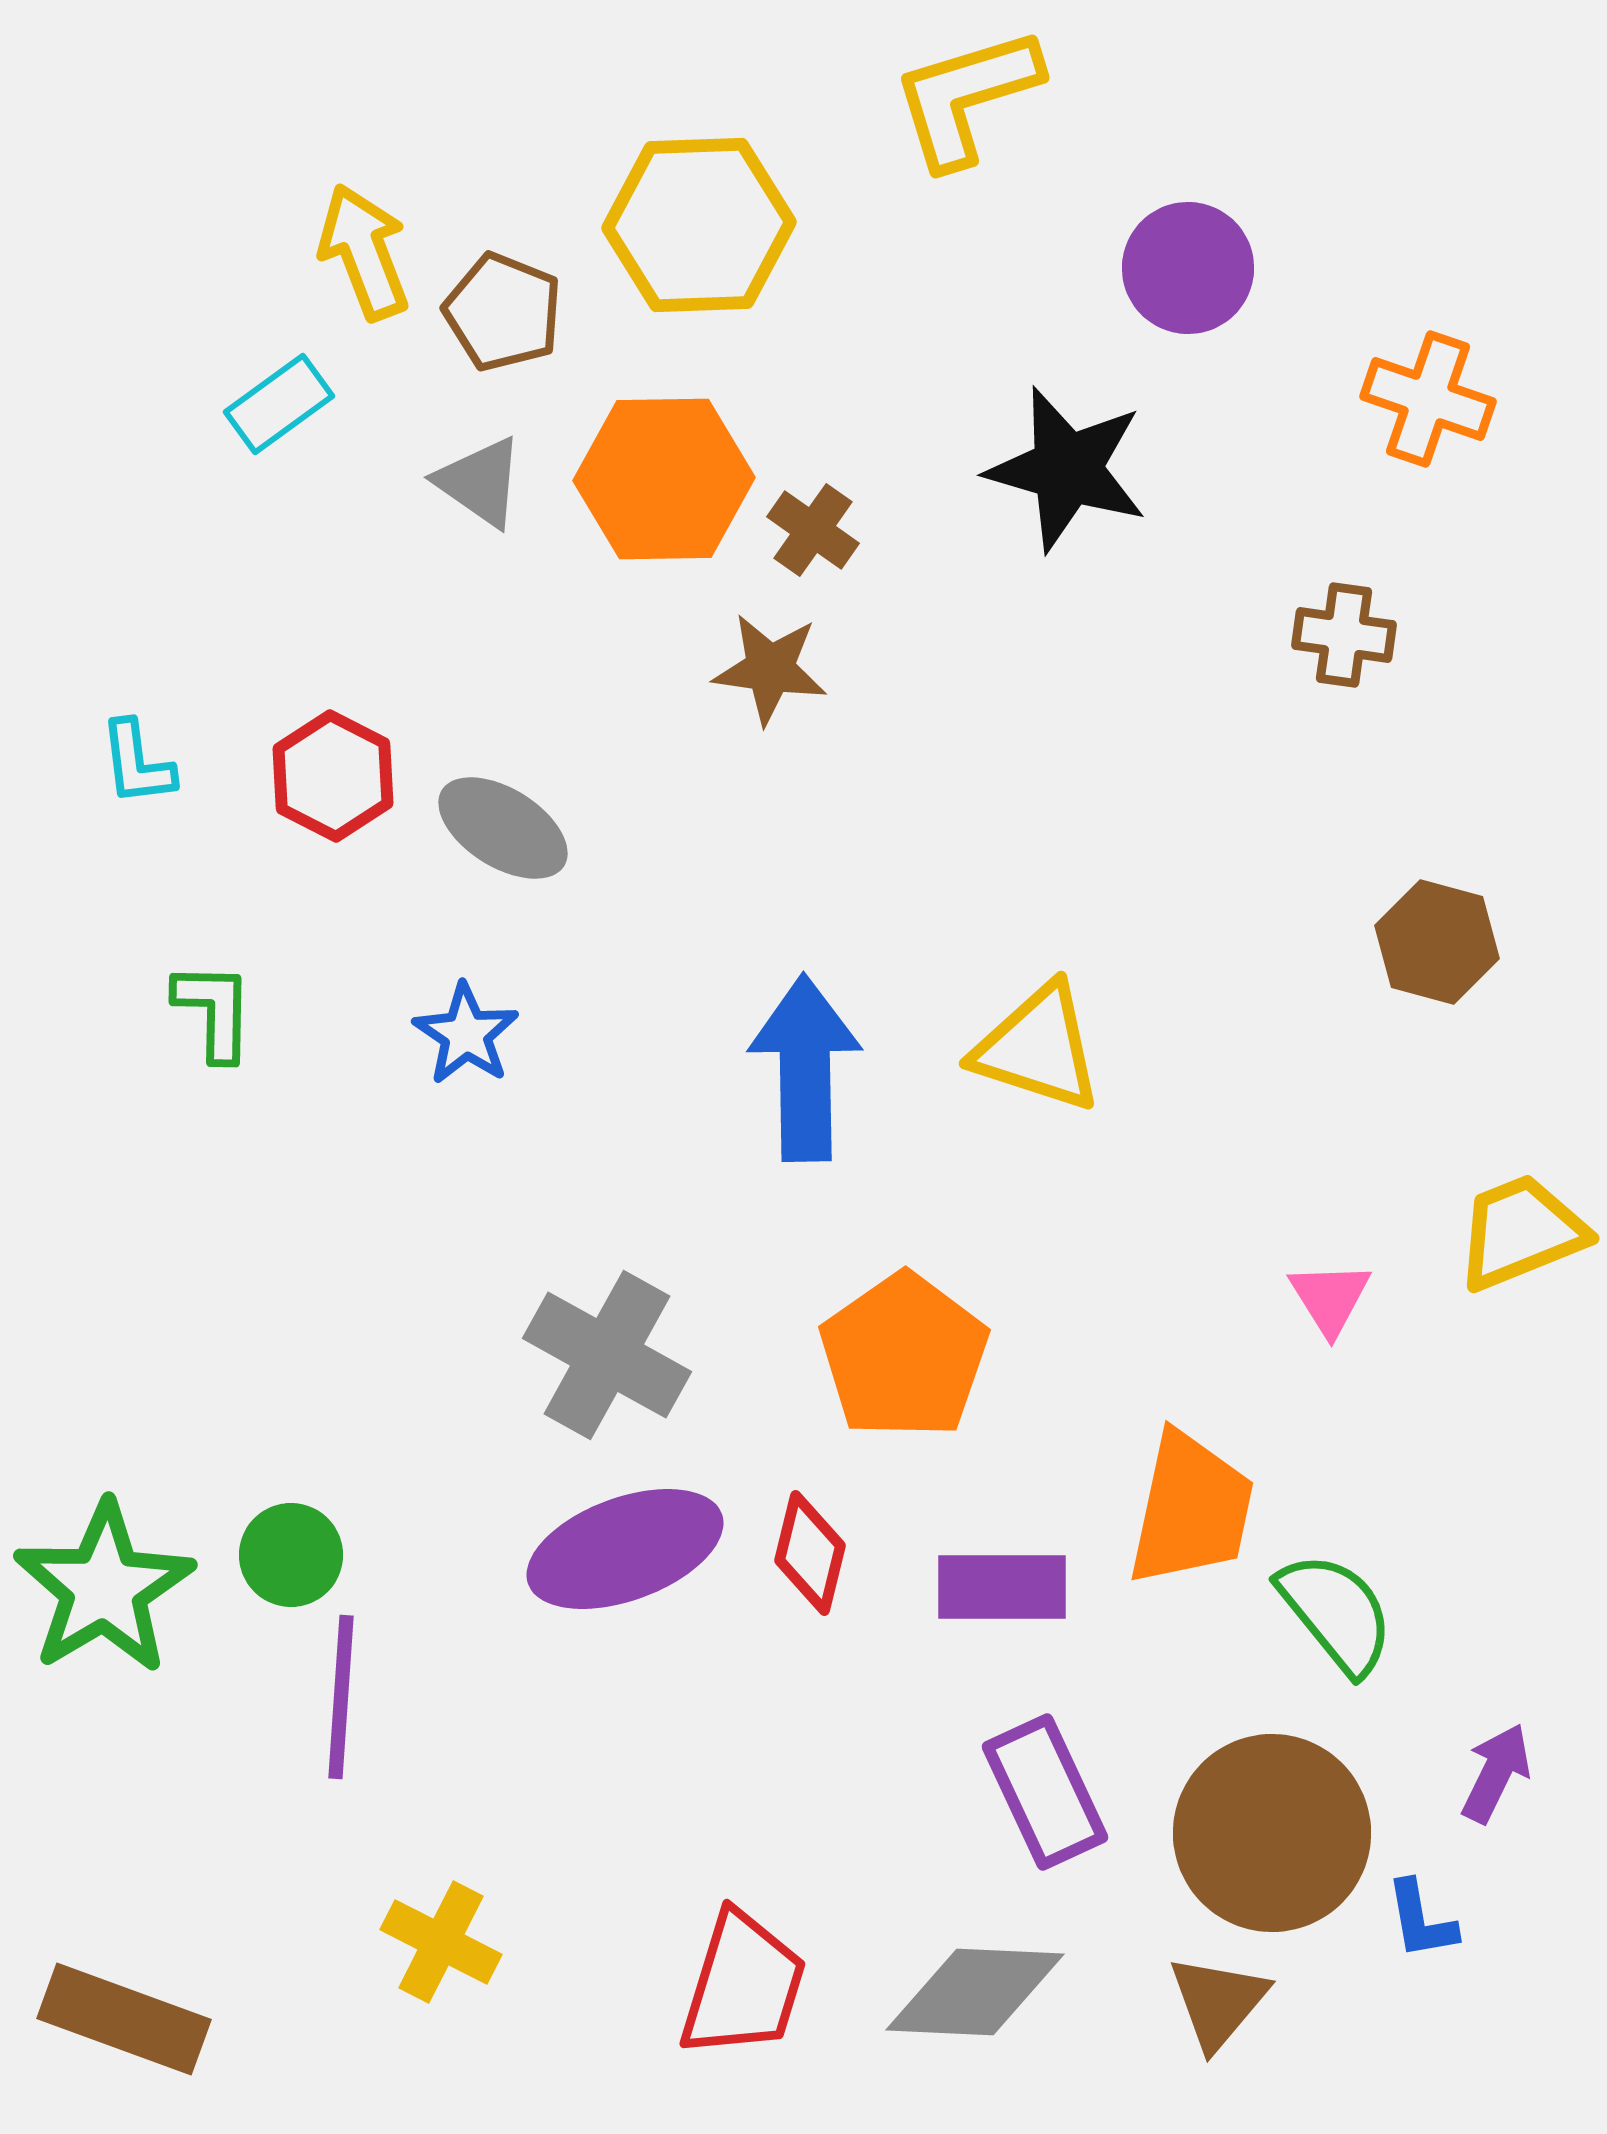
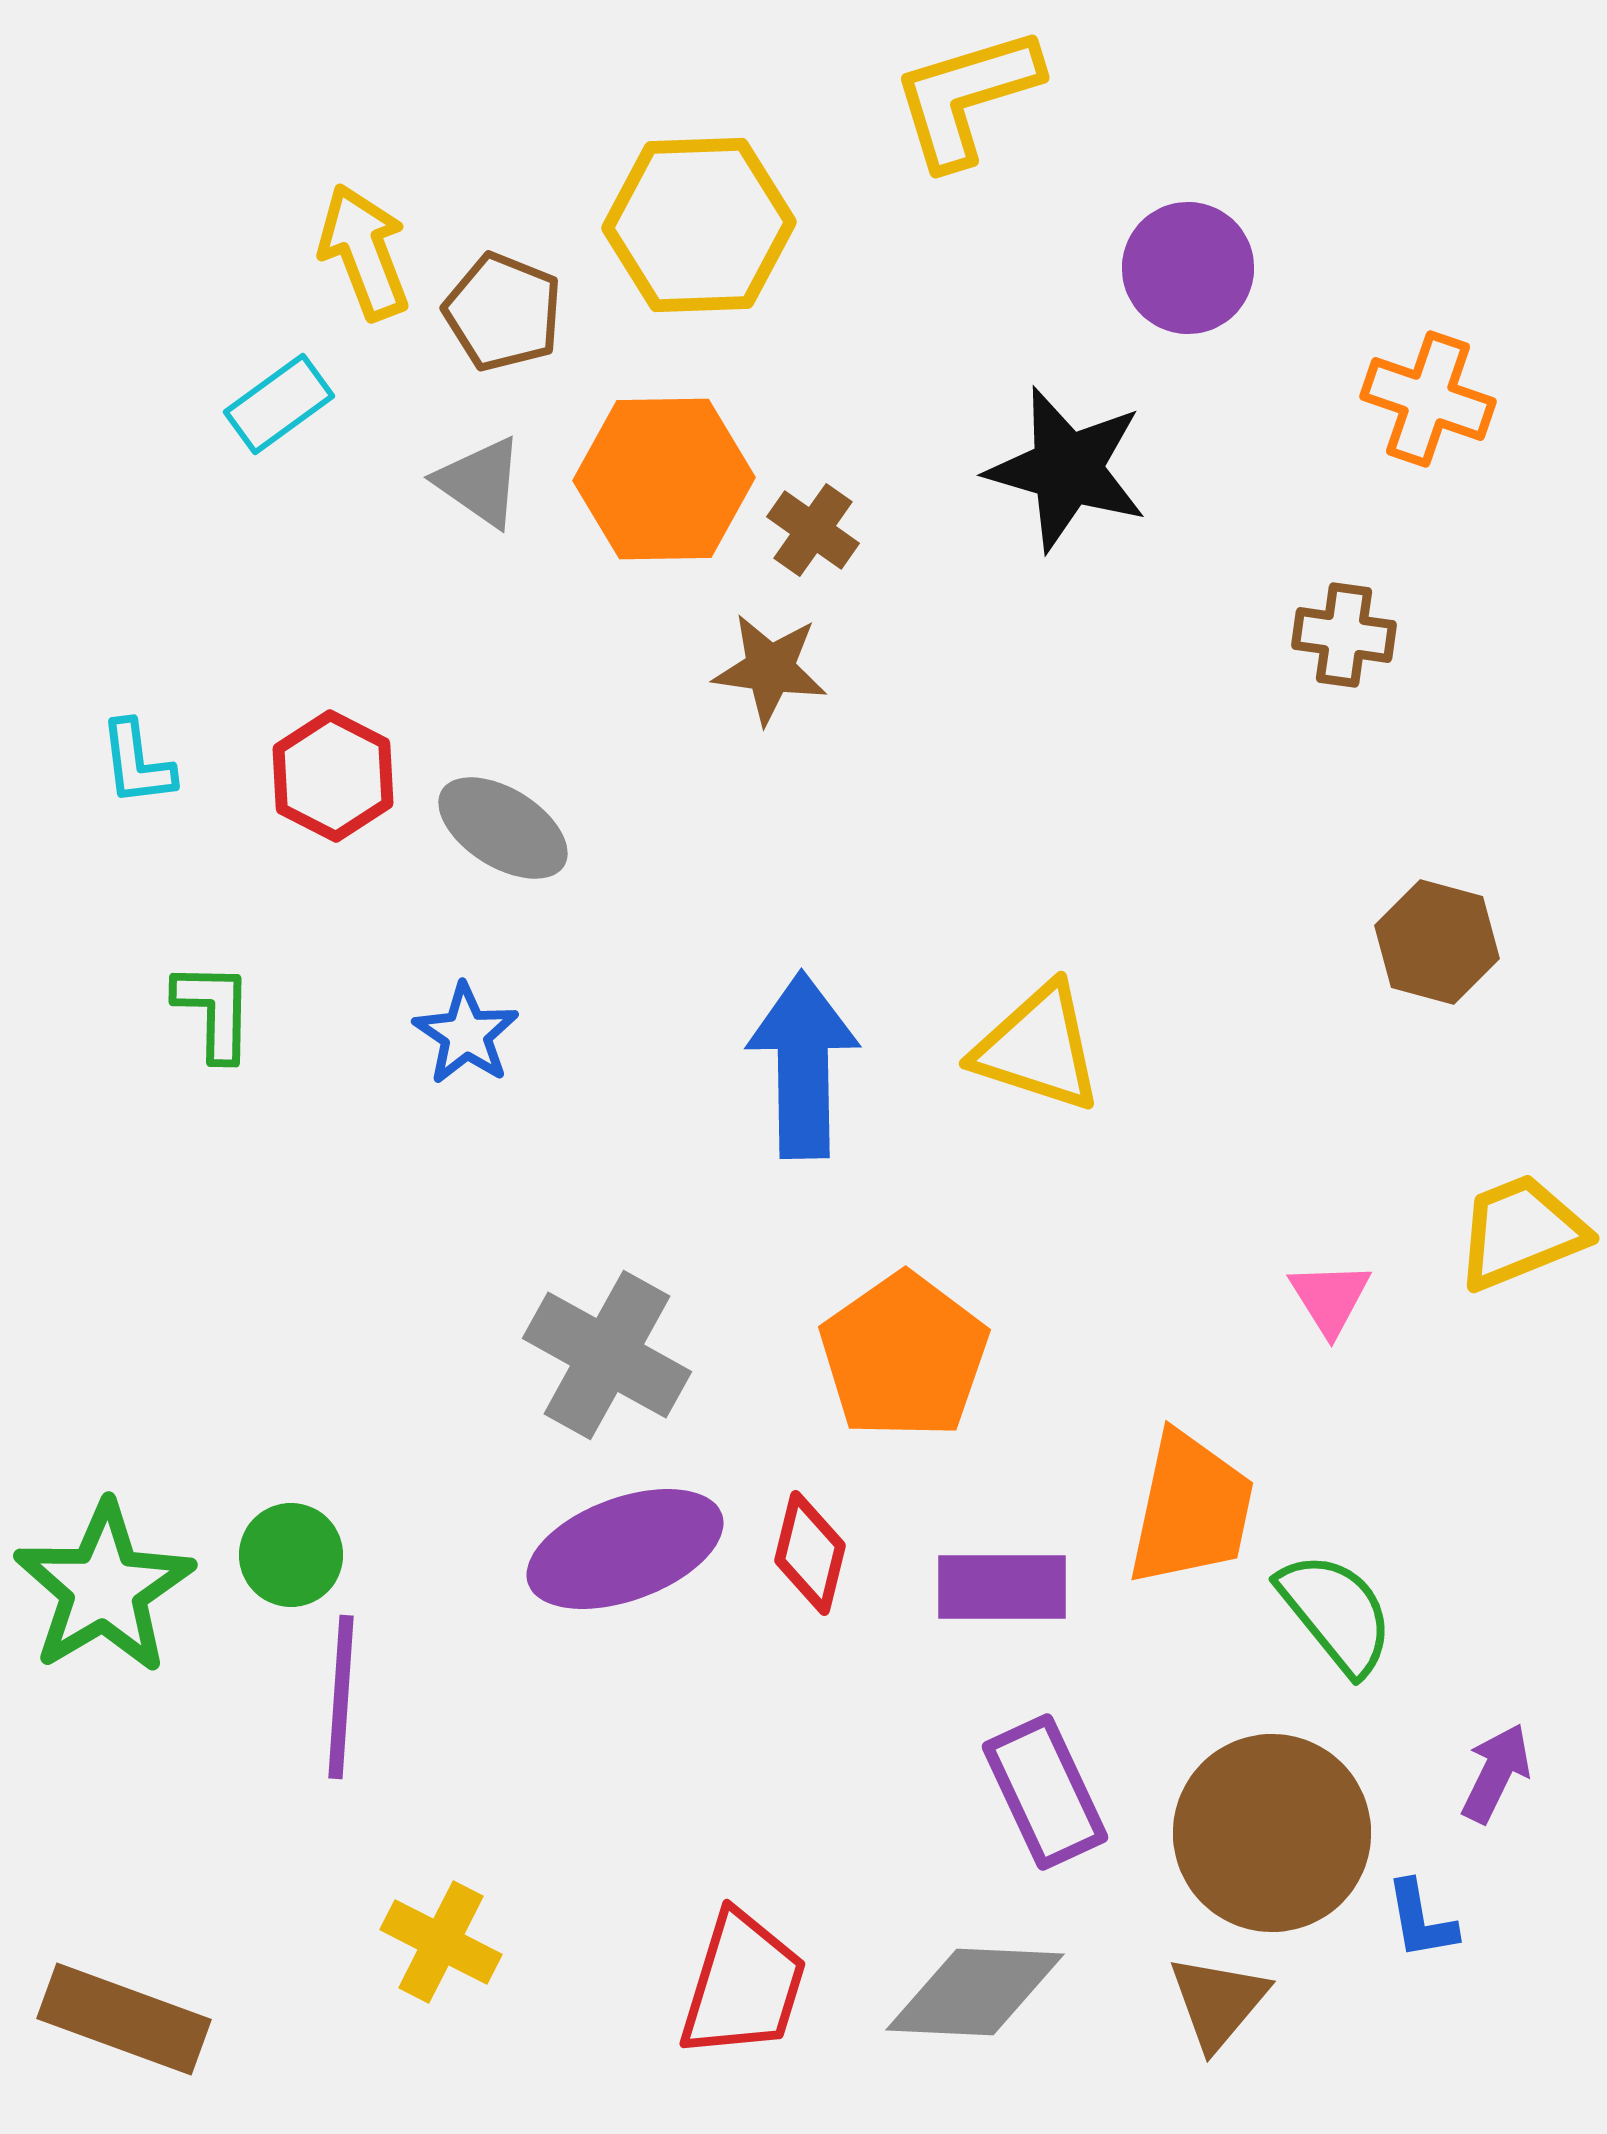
blue arrow at (805, 1068): moved 2 px left, 3 px up
